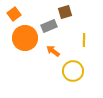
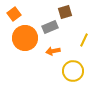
gray rectangle: moved 1 px right, 1 px down
yellow line: rotated 24 degrees clockwise
orange arrow: rotated 48 degrees counterclockwise
